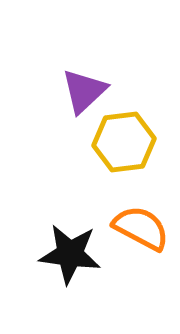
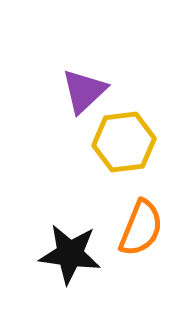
orange semicircle: rotated 84 degrees clockwise
